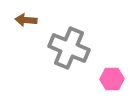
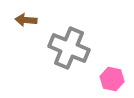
pink hexagon: rotated 15 degrees clockwise
